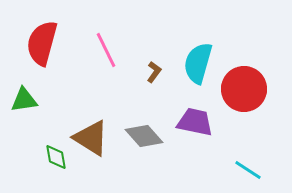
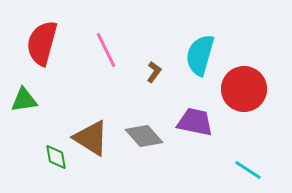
cyan semicircle: moved 2 px right, 8 px up
